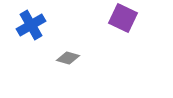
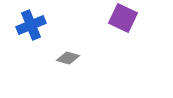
blue cross: rotated 8 degrees clockwise
